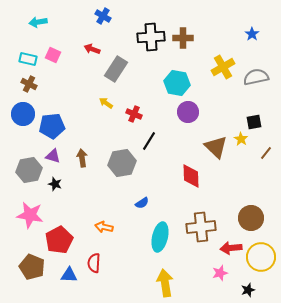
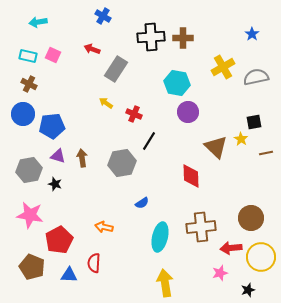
cyan rectangle at (28, 59): moved 3 px up
brown line at (266, 153): rotated 40 degrees clockwise
purple triangle at (53, 156): moved 5 px right
